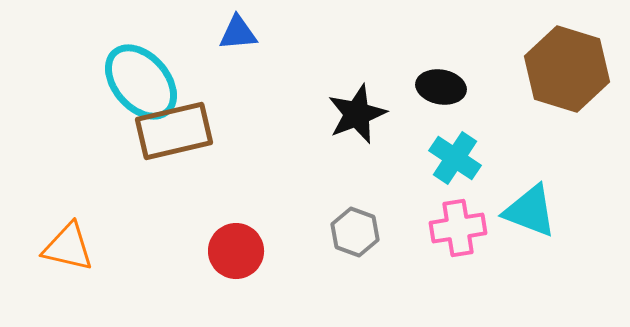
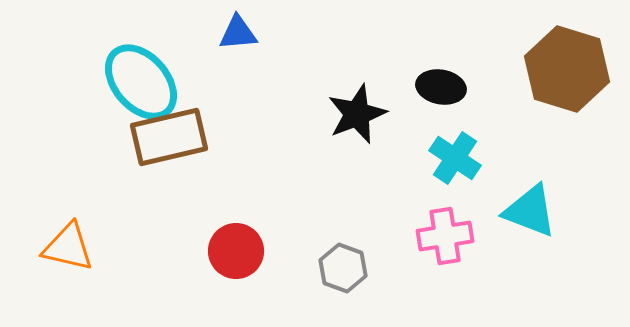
brown rectangle: moved 5 px left, 6 px down
pink cross: moved 13 px left, 8 px down
gray hexagon: moved 12 px left, 36 px down
